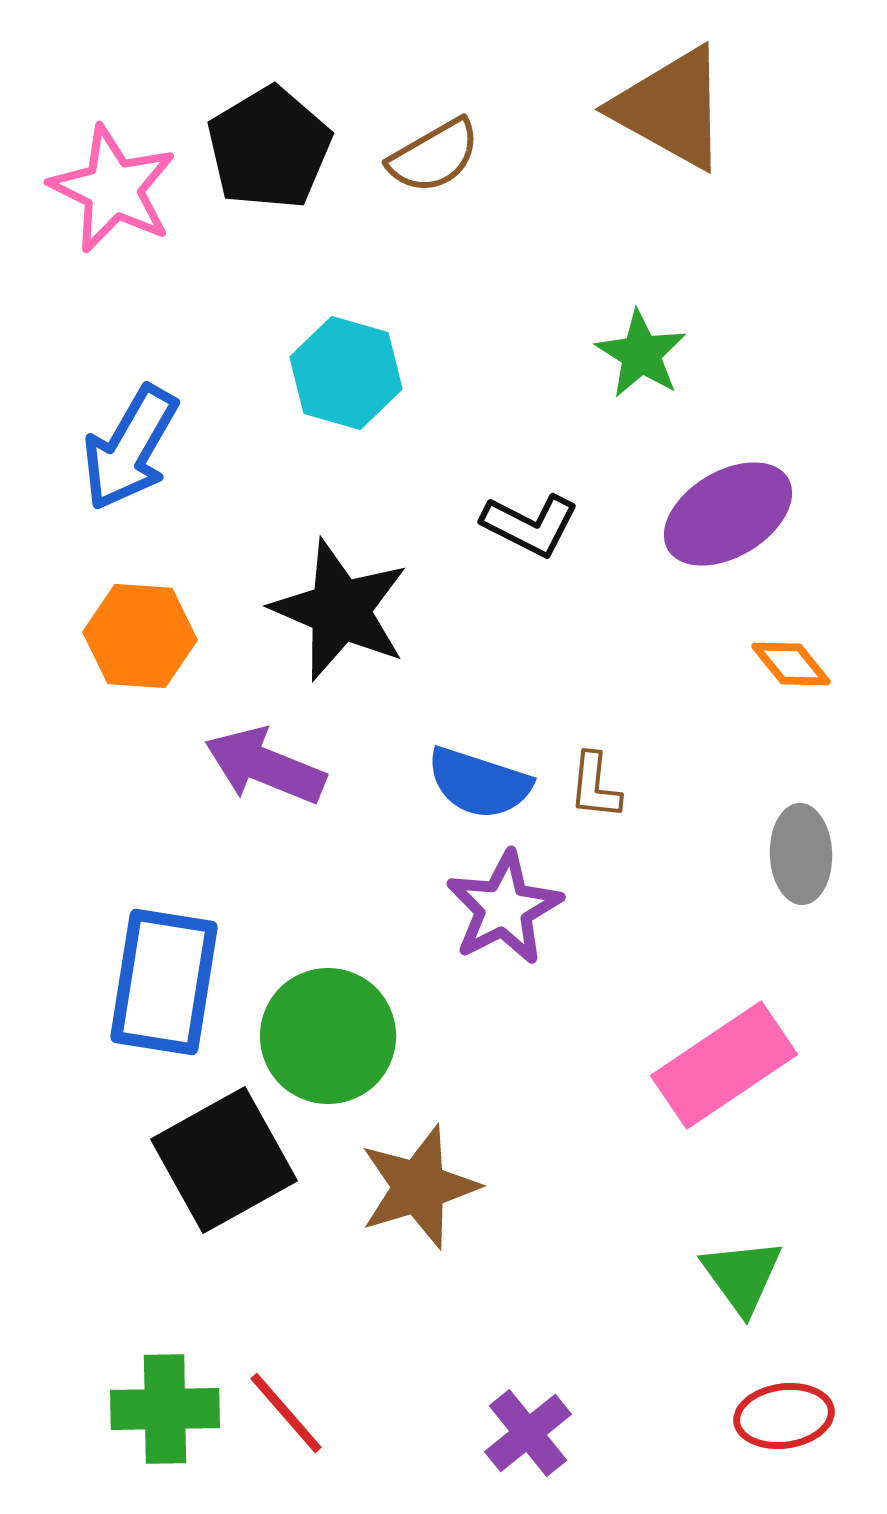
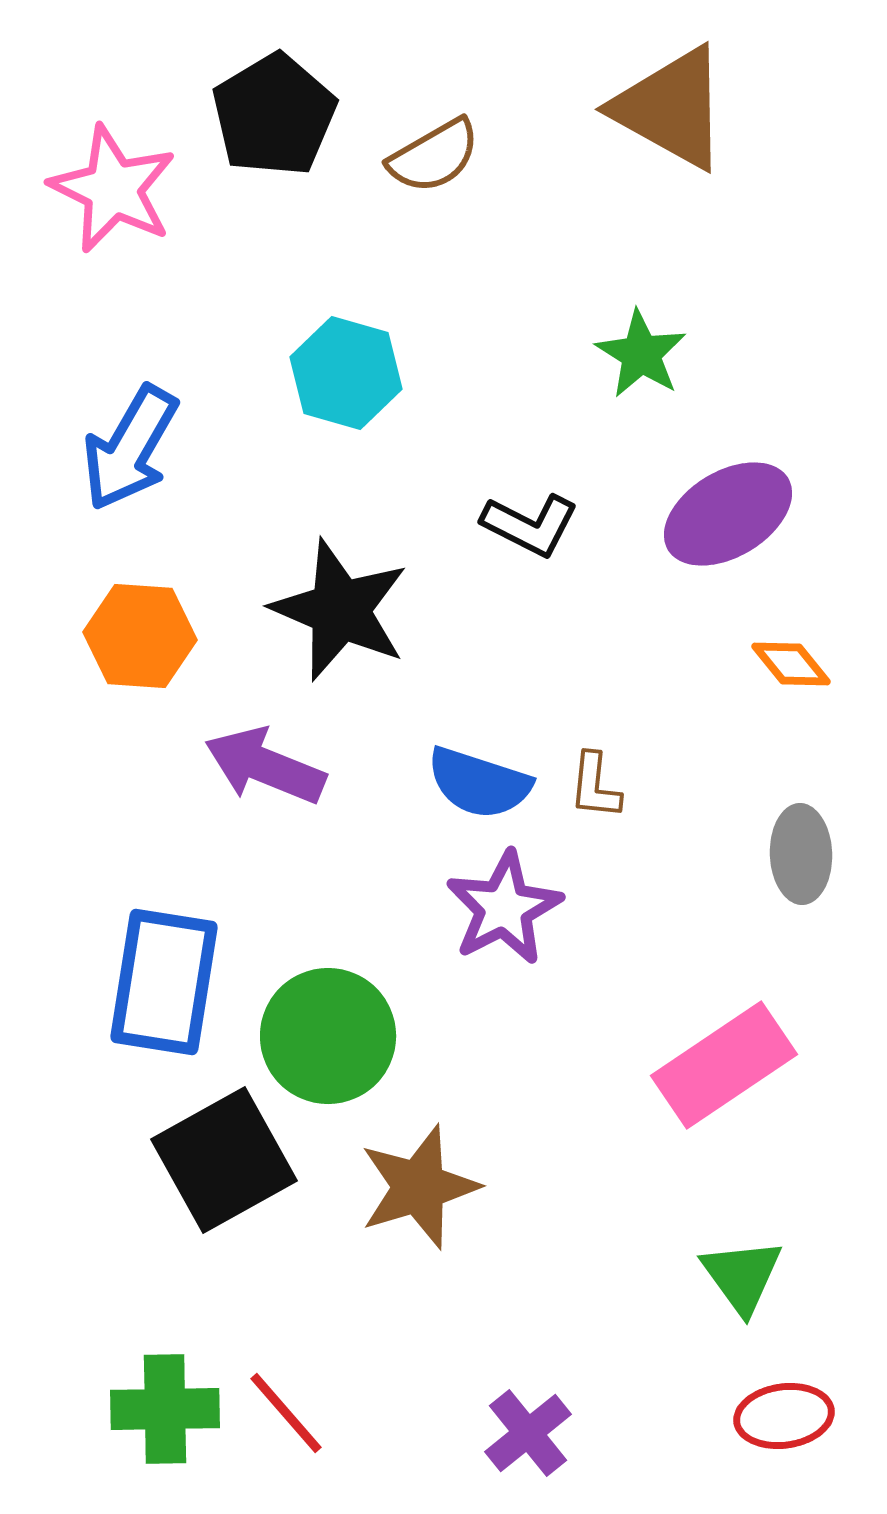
black pentagon: moved 5 px right, 33 px up
